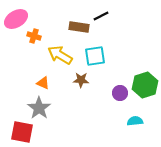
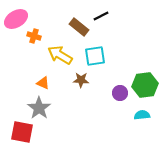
brown rectangle: rotated 30 degrees clockwise
green hexagon: rotated 10 degrees clockwise
cyan semicircle: moved 7 px right, 6 px up
